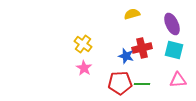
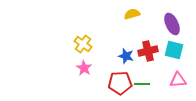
red cross: moved 6 px right, 3 px down
